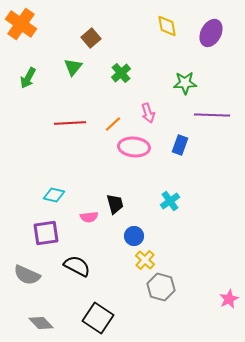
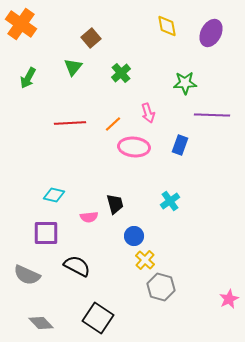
purple square: rotated 8 degrees clockwise
